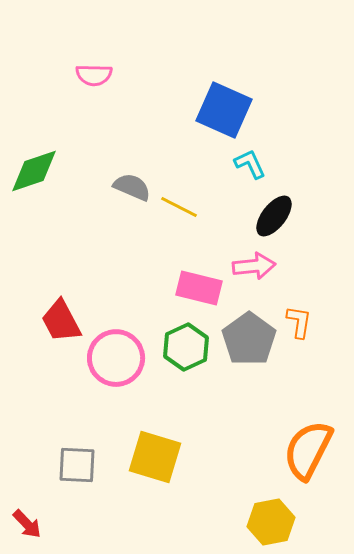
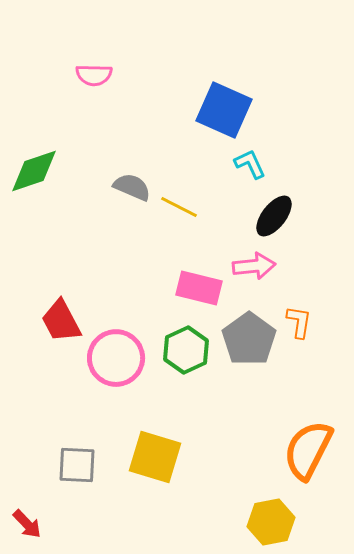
green hexagon: moved 3 px down
